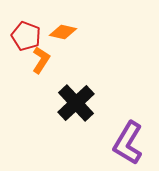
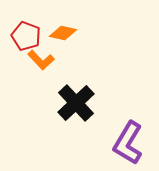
orange diamond: moved 1 px down
orange L-shape: rotated 104 degrees clockwise
